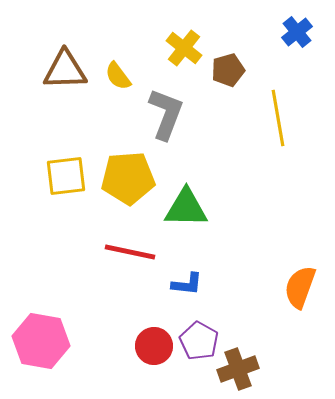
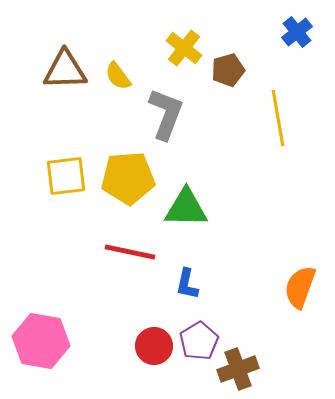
blue L-shape: rotated 96 degrees clockwise
purple pentagon: rotated 12 degrees clockwise
